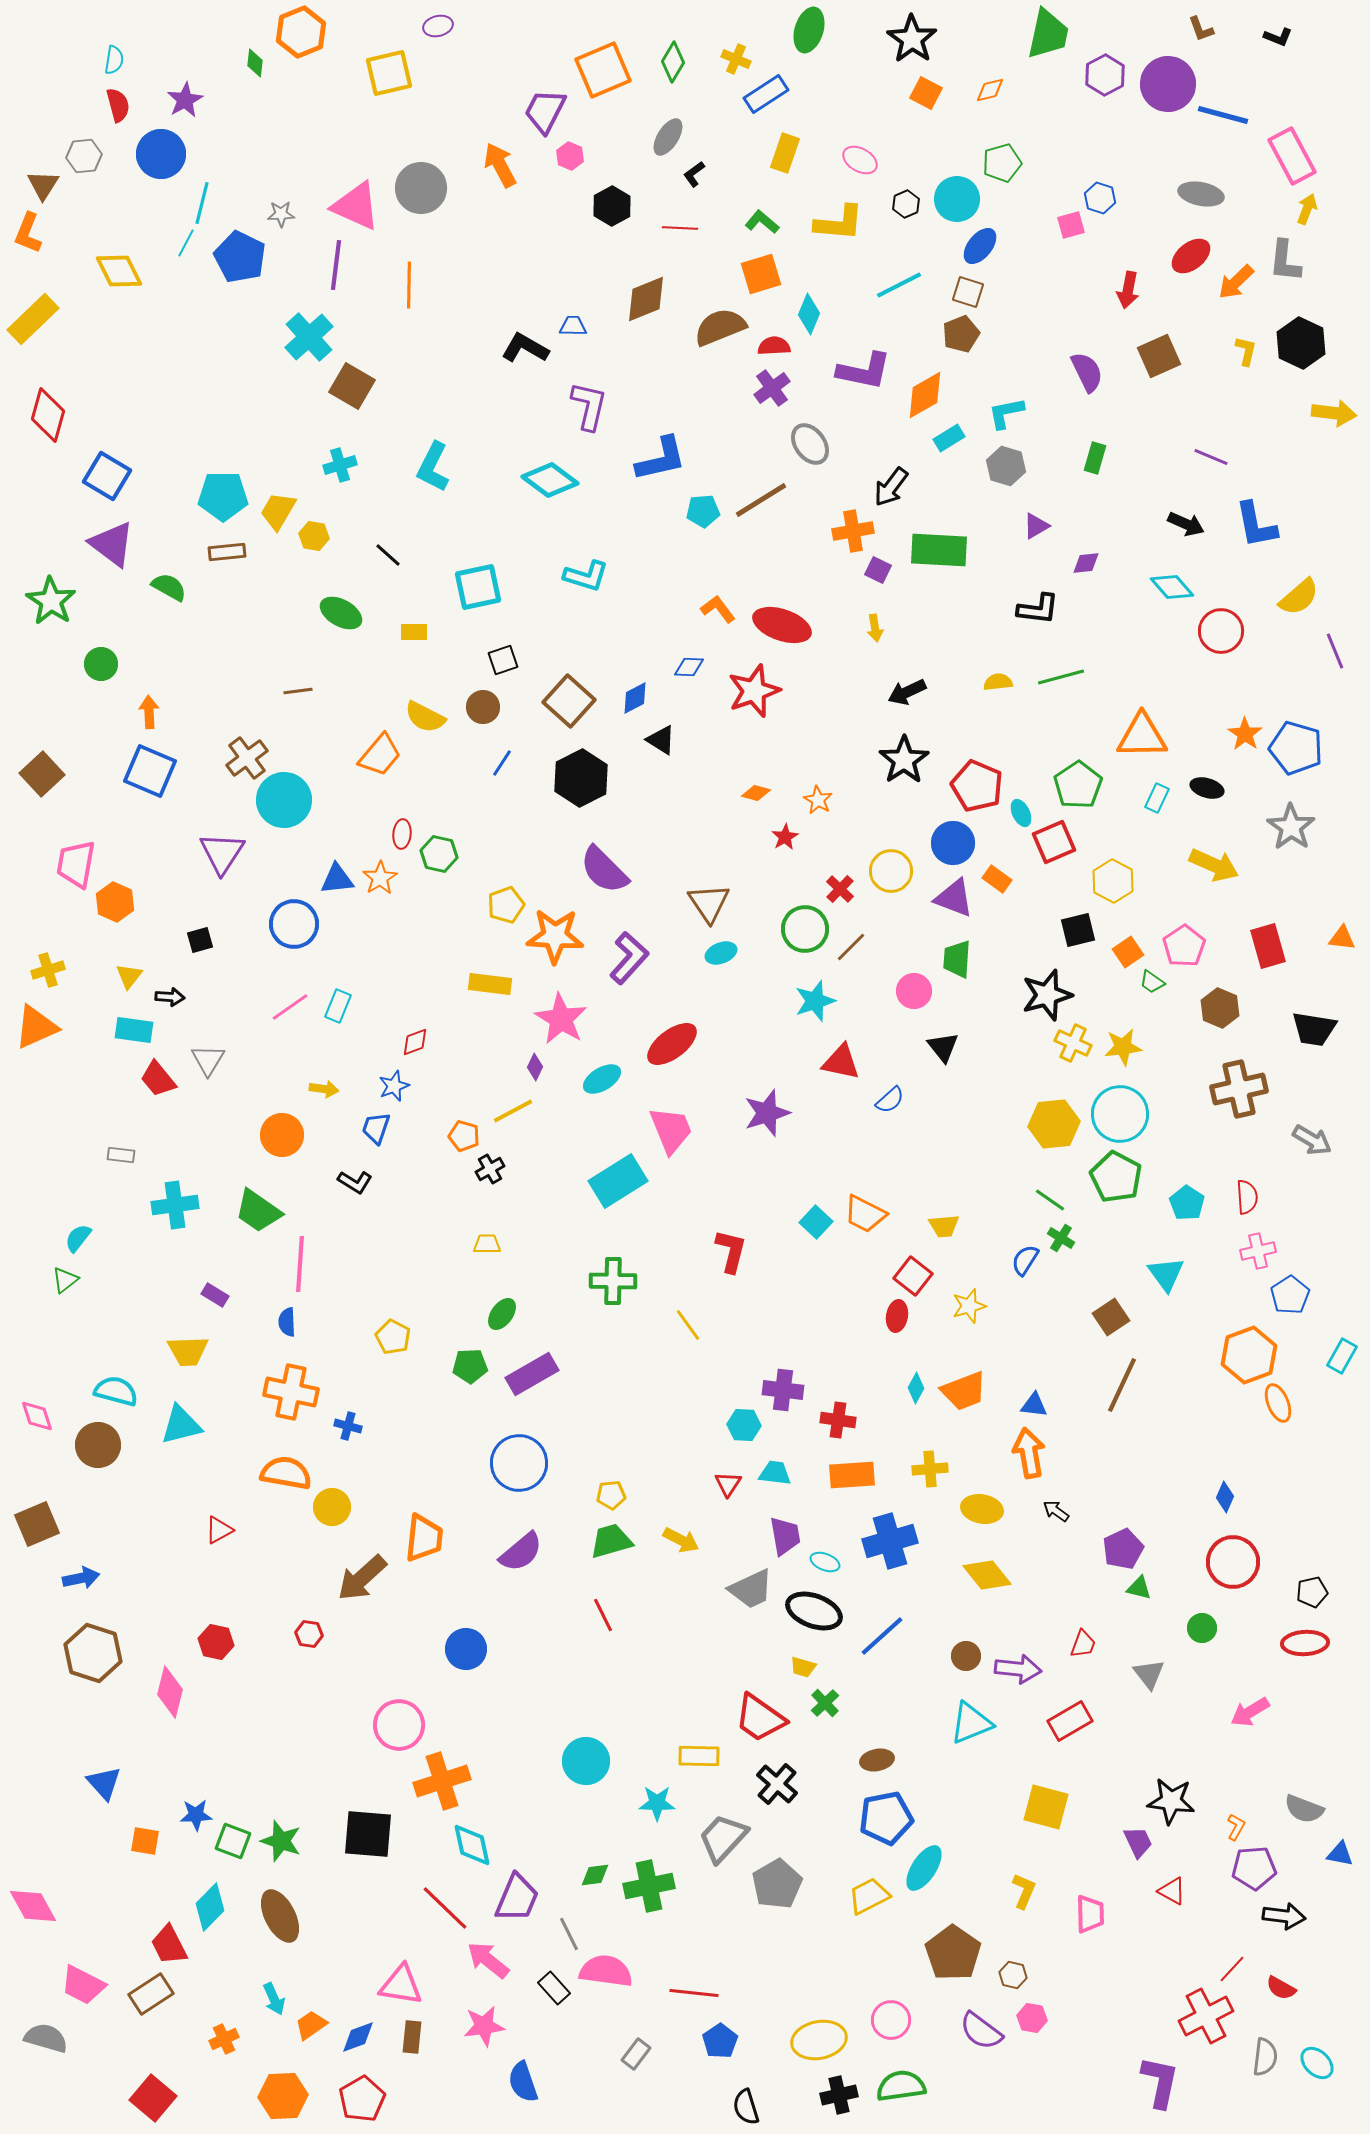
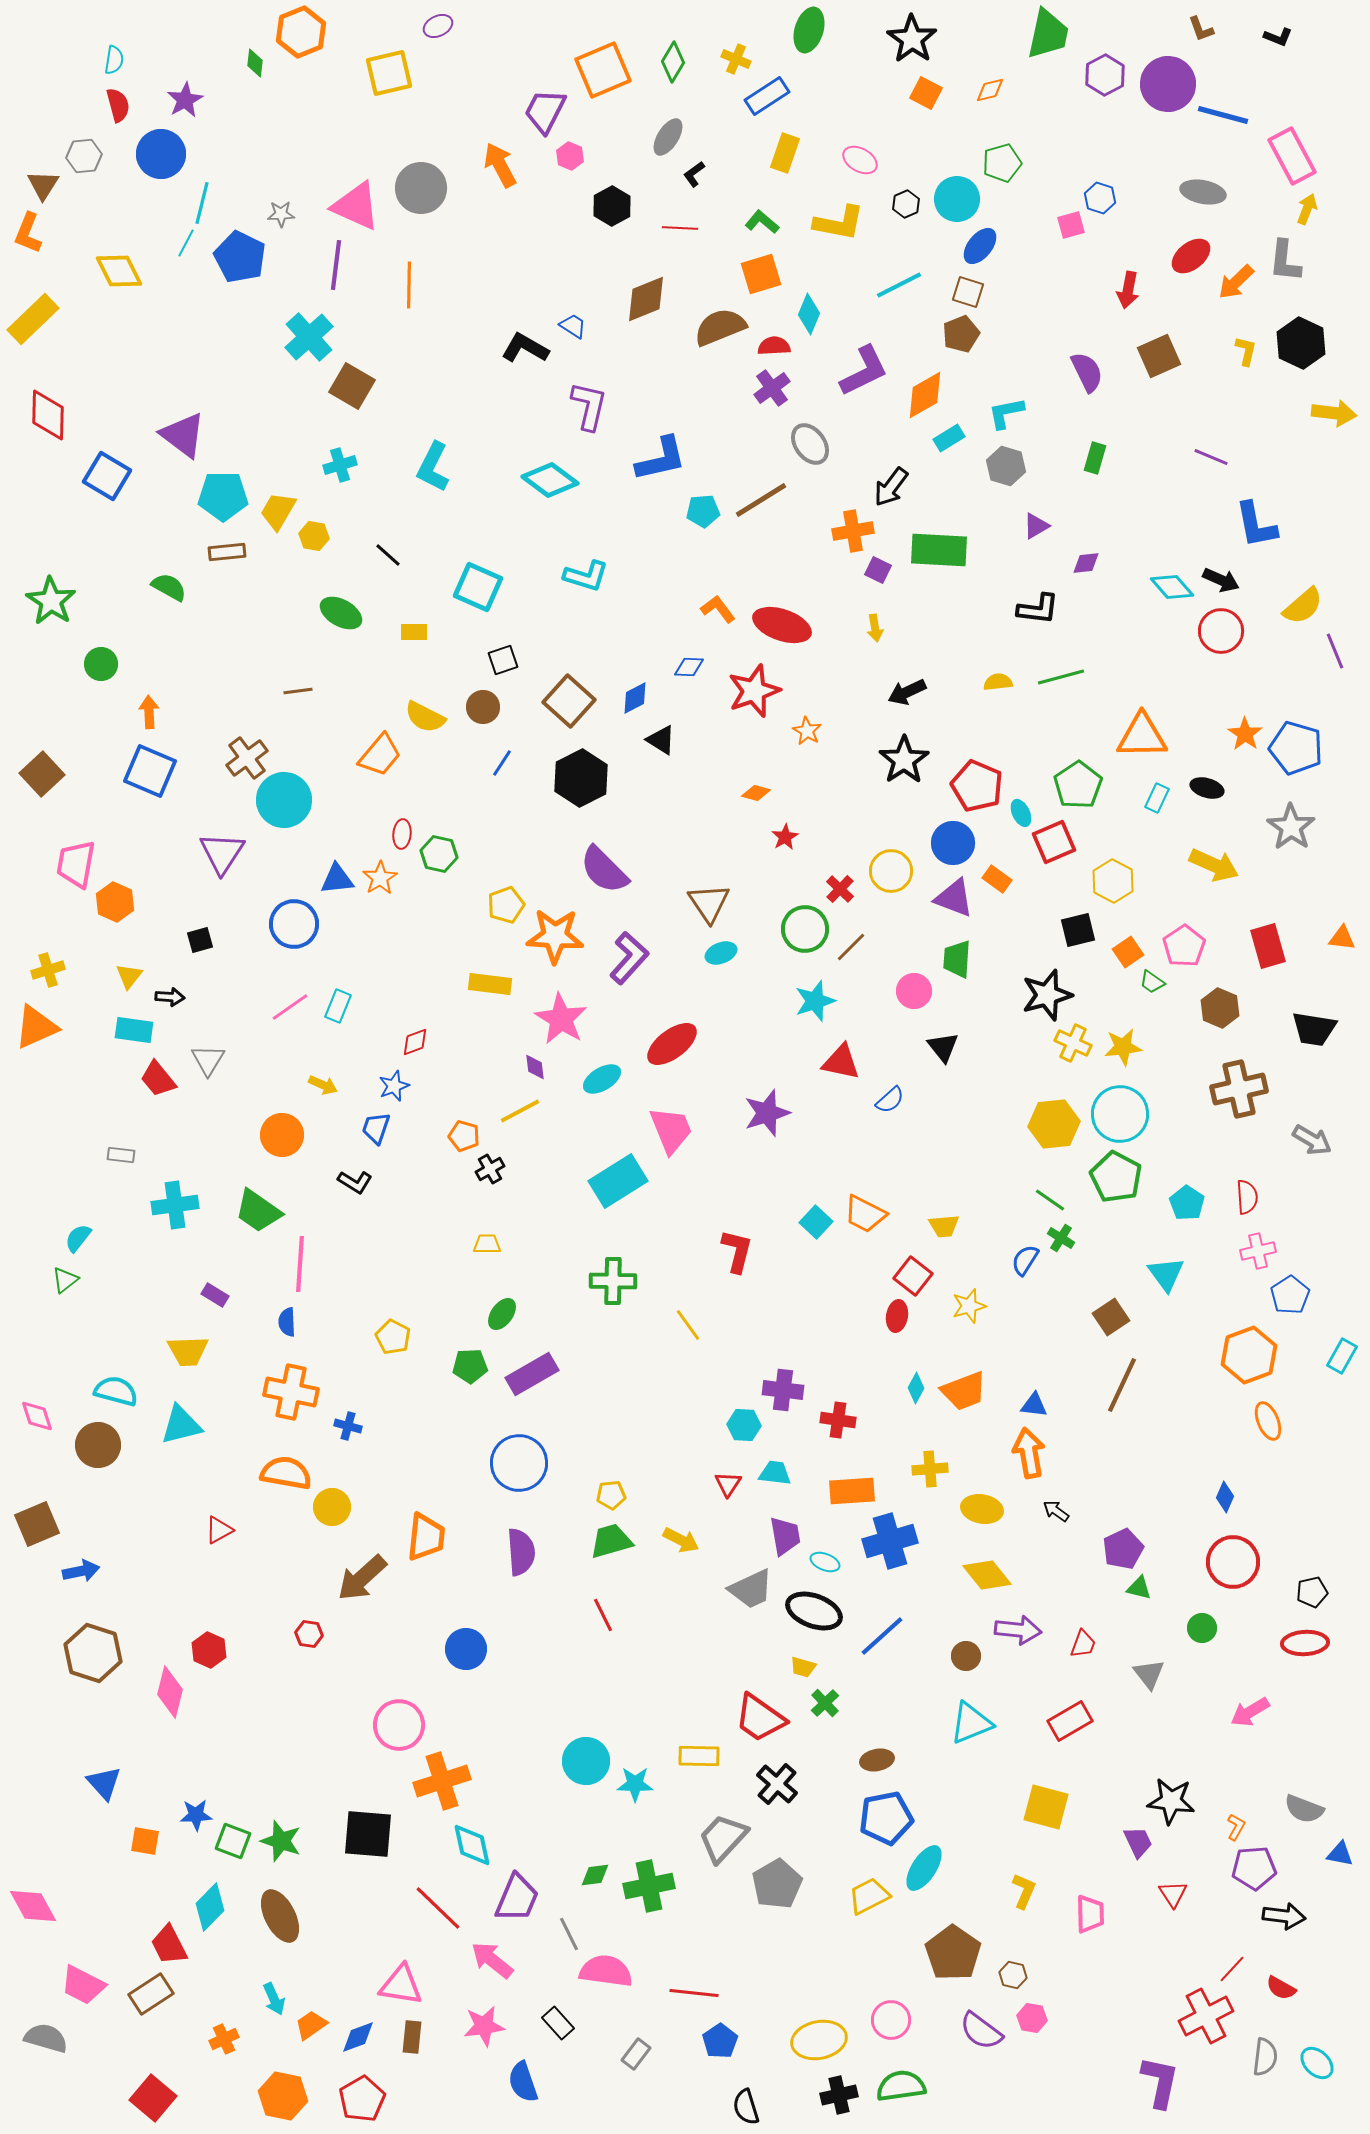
purple ellipse at (438, 26): rotated 12 degrees counterclockwise
blue rectangle at (766, 94): moved 1 px right, 2 px down
gray ellipse at (1201, 194): moved 2 px right, 2 px up
yellow L-shape at (839, 223): rotated 6 degrees clockwise
blue trapezoid at (573, 326): rotated 32 degrees clockwise
purple L-shape at (864, 371): rotated 38 degrees counterclockwise
red diamond at (48, 415): rotated 14 degrees counterclockwise
black arrow at (1186, 524): moved 35 px right, 56 px down
purple triangle at (112, 544): moved 71 px right, 109 px up
cyan square at (478, 587): rotated 36 degrees clockwise
yellow semicircle at (1299, 597): moved 4 px right, 9 px down
orange star at (818, 800): moved 11 px left, 69 px up
purple diamond at (535, 1067): rotated 32 degrees counterclockwise
yellow arrow at (324, 1089): moved 1 px left, 4 px up; rotated 16 degrees clockwise
yellow line at (513, 1111): moved 7 px right
red L-shape at (731, 1251): moved 6 px right
orange ellipse at (1278, 1403): moved 10 px left, 18 px down
orange rectangle at (852, 1475): moved 16 px down
orange trapezoid at (424, 1538): moved 2 px right, 1 px up
purple semicircle at (521, 1552): rotated 54 degrees counterclockwise
blue arrow at (81, 1578): moved 7 px up
red hexagon at (216, 1642): moved 7 px left, 8 px down; rotated 12 degrees clockwise
purple arrow at (1018, 1669): moved 39 px up
cyan star at (657, 1803): moved 22 px left, 19 px up
red triangle at (1172, 1891): moved 1 px right, 3 px down; rotated 28 degrees clockwise
red line at (445, 1908): moved 7 px left
pink arrow at (488, 1960): moved 4 px right
black rectangle at (554, 1988): moved 4 px right, 35 px down
orange hexagon at (283, 2096): rotated 15 degrees clockwise
